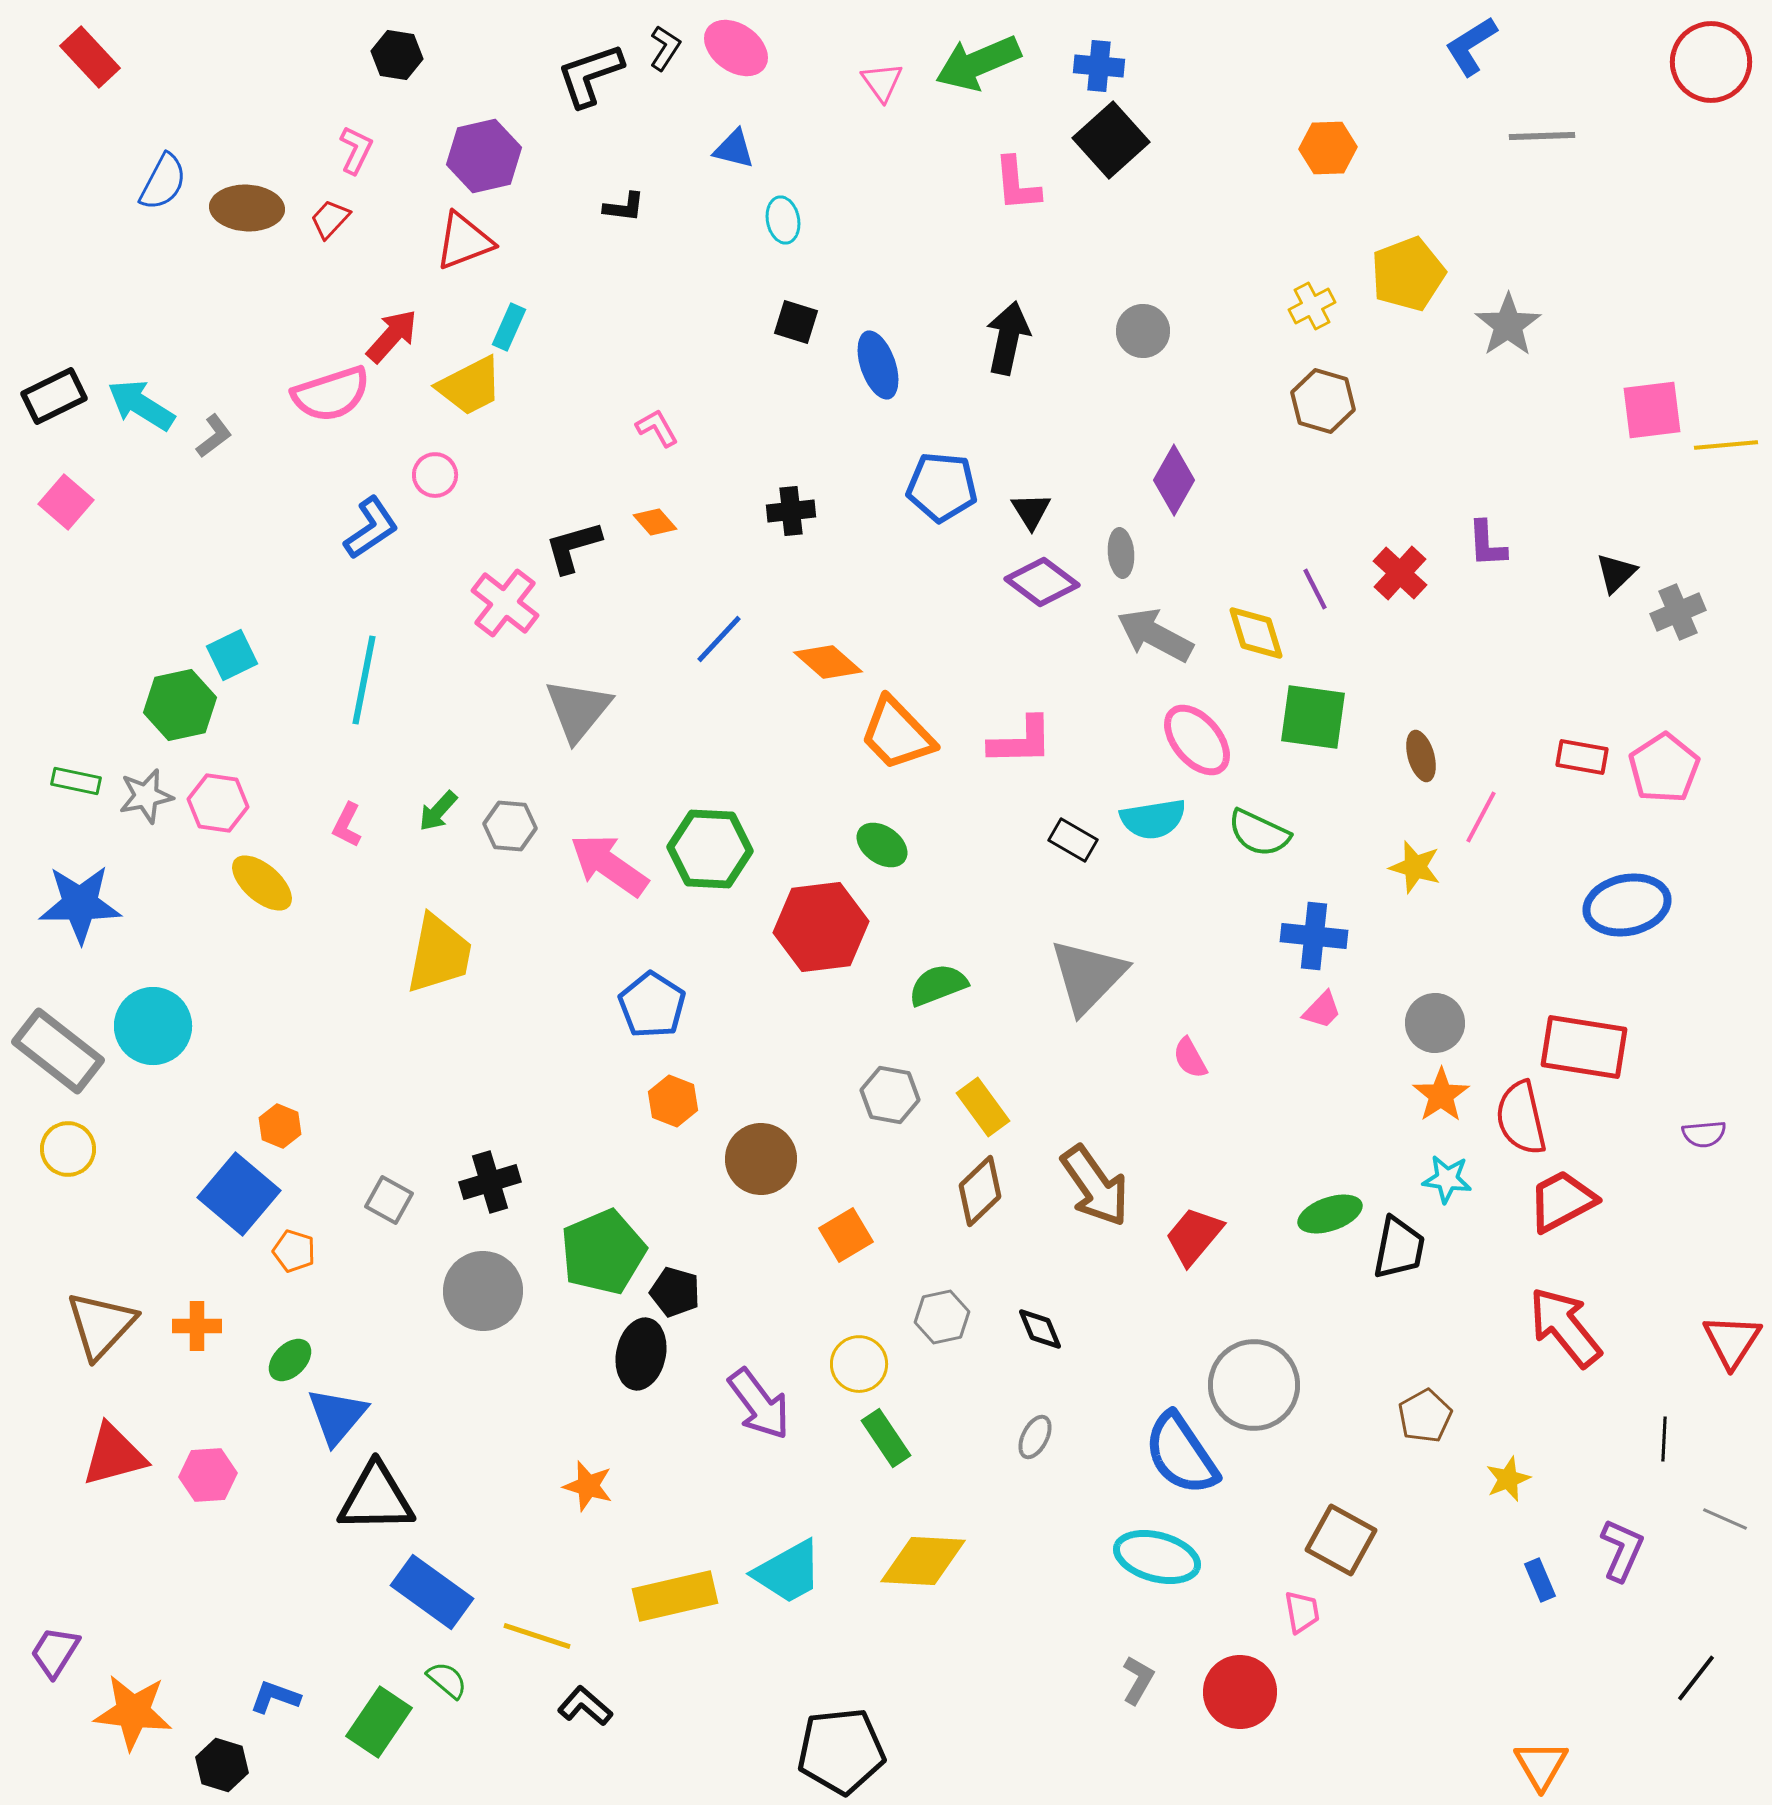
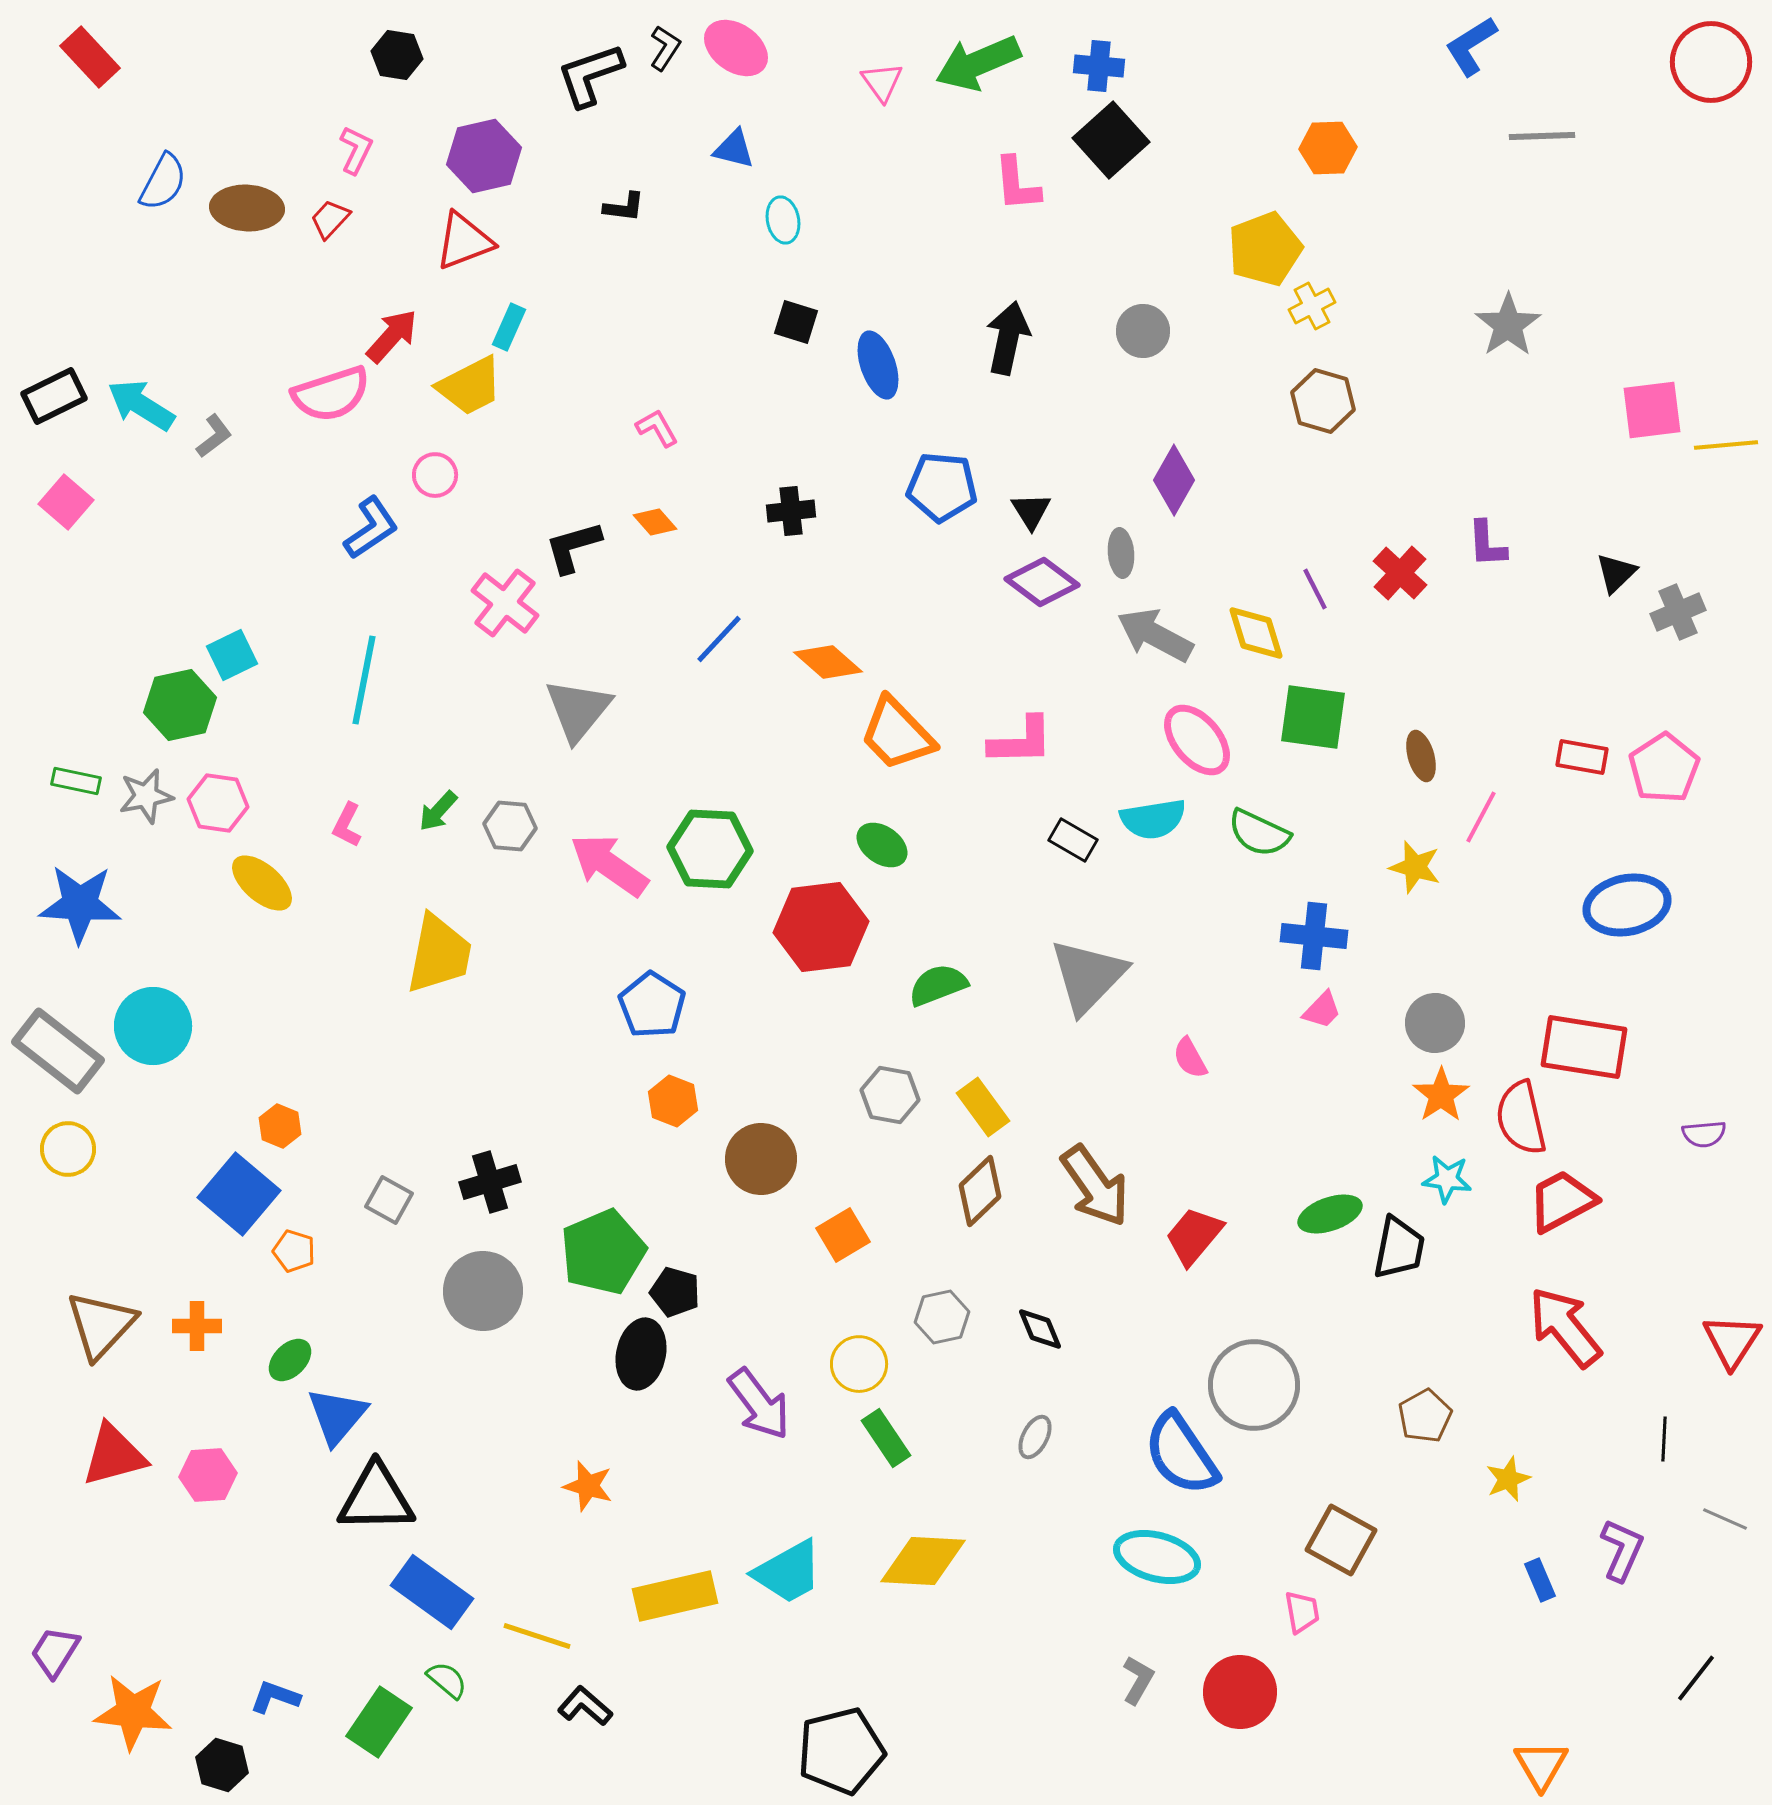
yellow pentagon at (1408, 274): moved 143 px left, 25 px up
blue star at (80, 904): rotated 4 degrees clockwise
orange square at (846, 1235): moved 3 px left
black pentagon at (841, 1751): rotated 8 degrees counterclockwise
